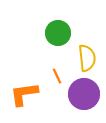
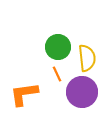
green circle: moved 14 px down
orange line: moved 2 px up
purple circle: moved 2 px left, 2 px up
